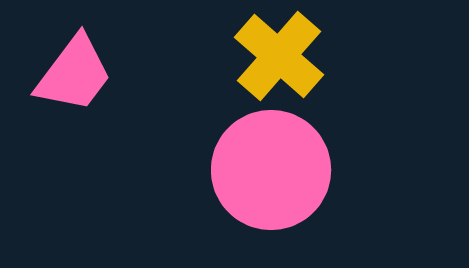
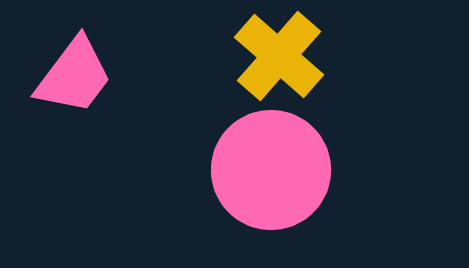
pink trapezoid: moved 2 px down
